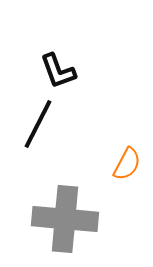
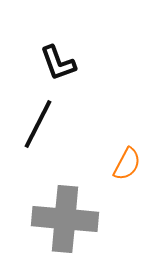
black L-shape: moved 8 px up
